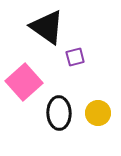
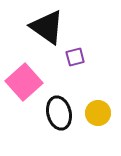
black ellipse: rotated 12 degrees counterclockwise
